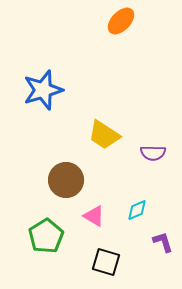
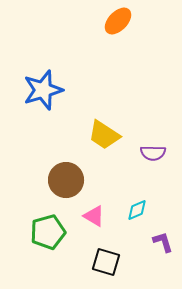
orange ellipse: moved 3 px left
green pentagon: moved 2 px right, 4 px up; rotated 16 degrees clockwise
